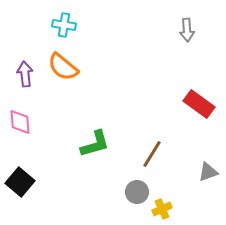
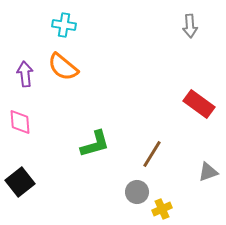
gray arrow: moved 3 px right, 4 px up
black square: rotated 12 degrees clockwise
